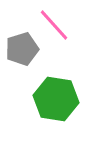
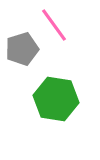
pink line: rotated 6 degrees clockwise
